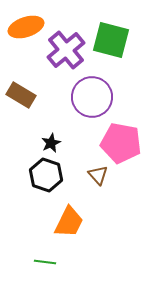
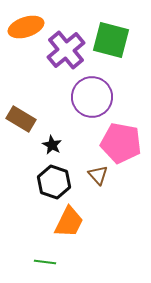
brown rectangle: moved 24 px down
black star: moved 1 px right, 2 px down; rotated 18 degrees counterclockwise
black hexagon: moved 8 px right, 7 px down
